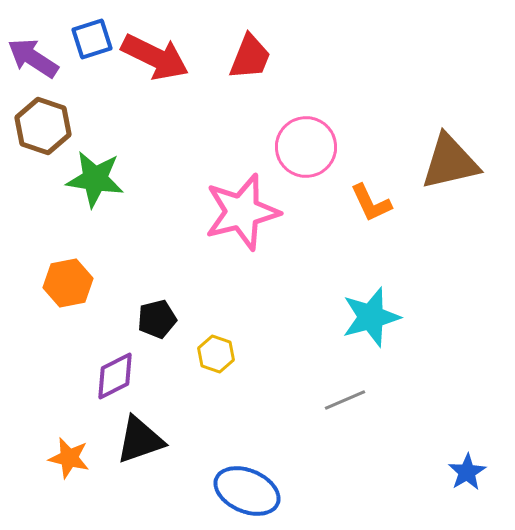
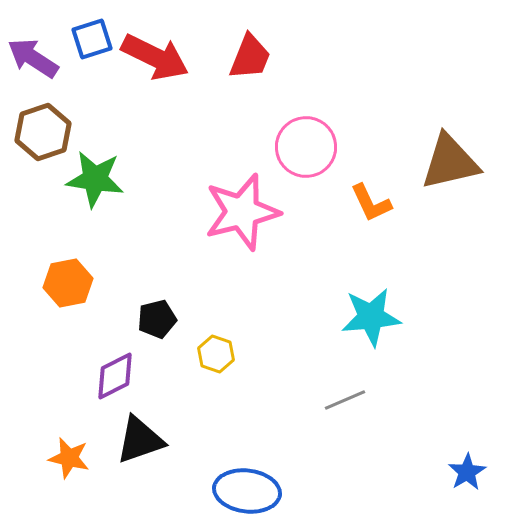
brown hexagon: moved 6 px down; rotated 22 degrees clockwise
cyan star: rotated 10 degrees clockwise
blue ellipse: rotated 16 degrees counterclockwise
